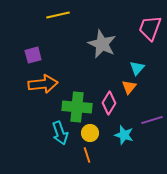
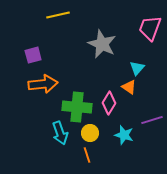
orange triangle: rotated 35 degrees counterclockwise
